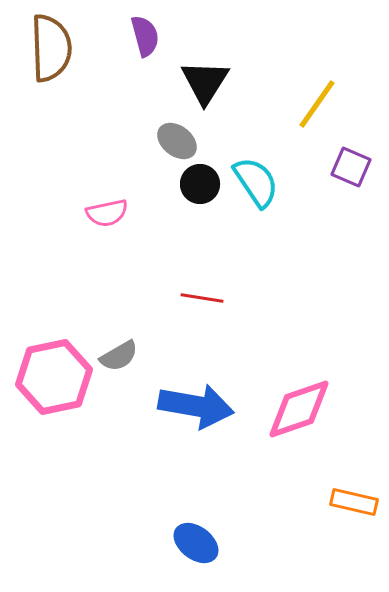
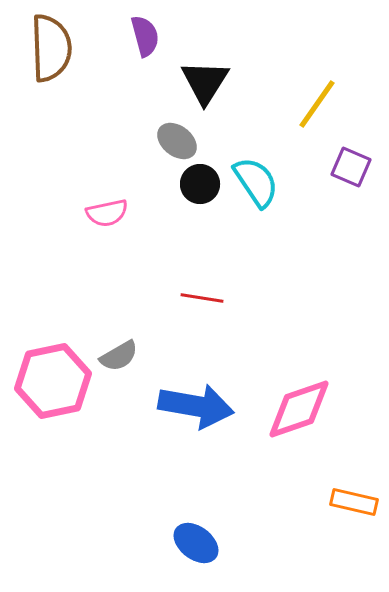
pink hexagon: moved 1 px left, 4 px down
